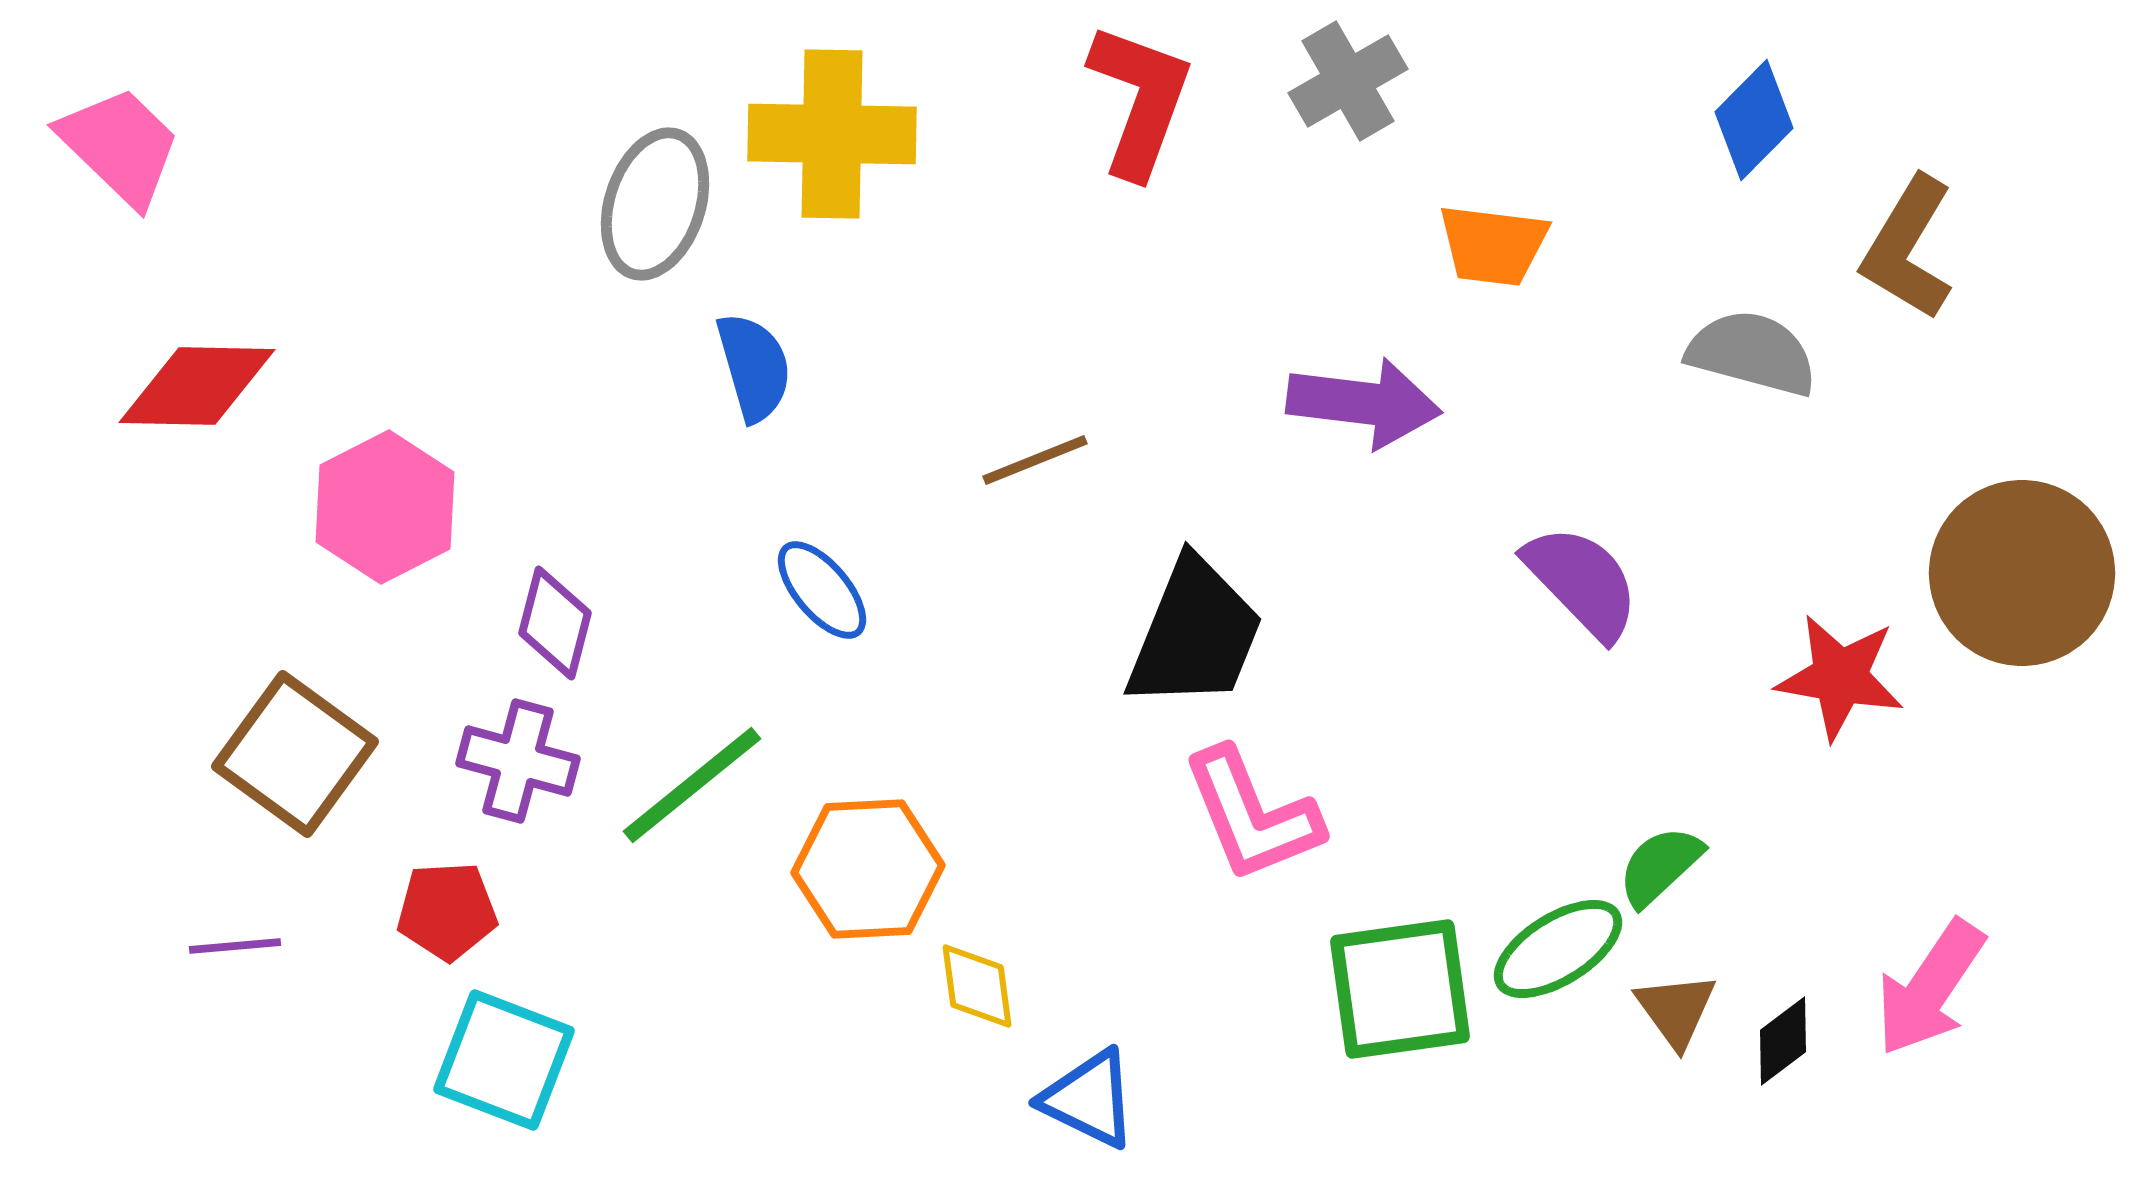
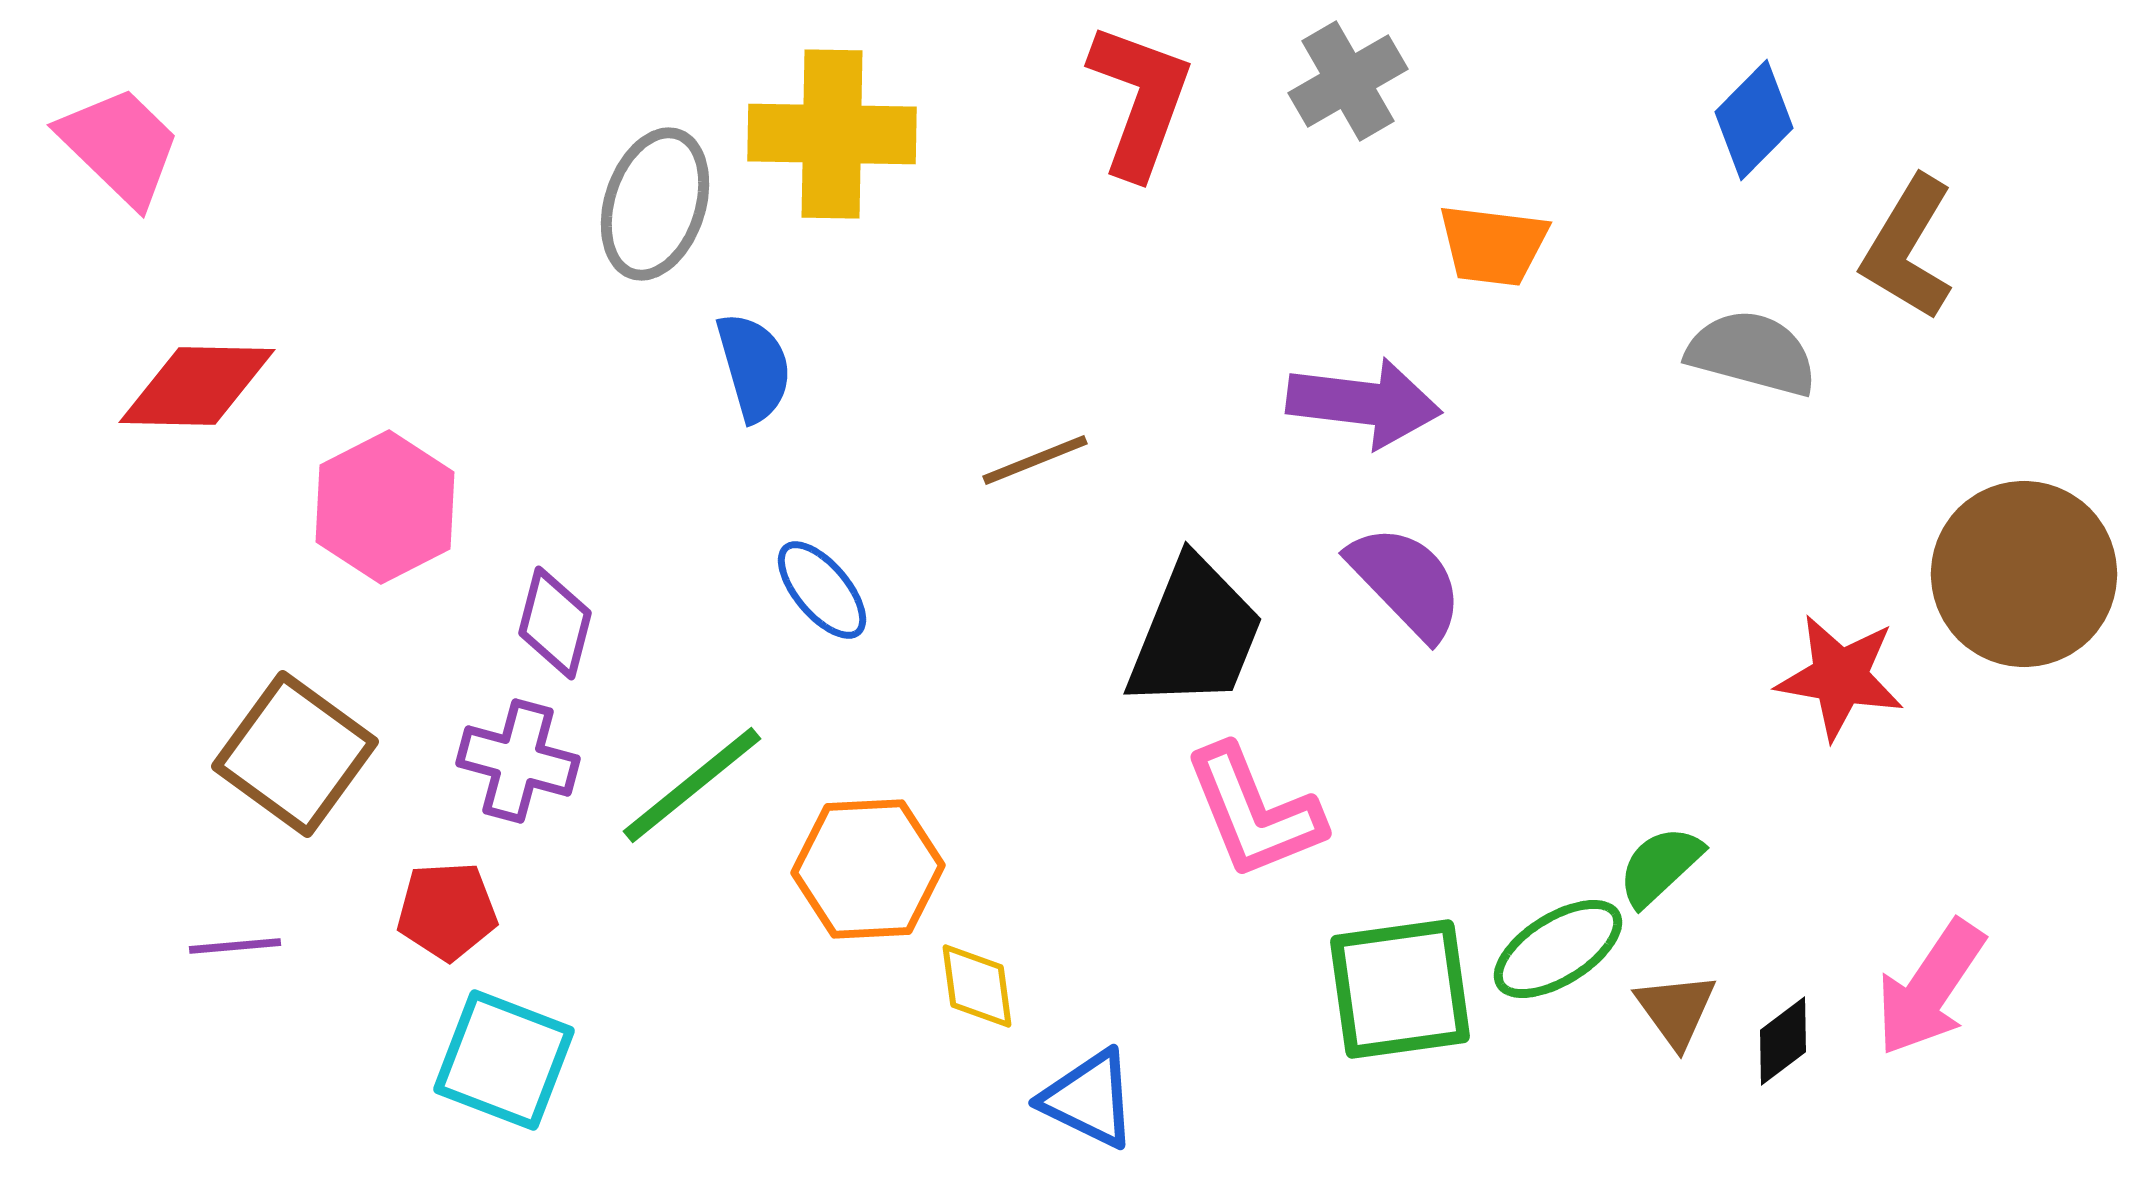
brown circle: moved 2 px right, 1 px down
purple semicircle: moved 176 px left
pink L-shape: moved 2 px right, 3 px up
